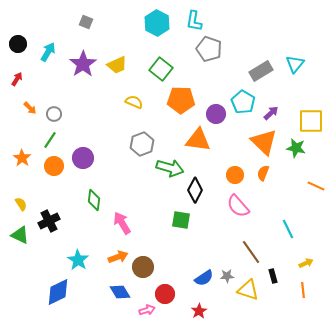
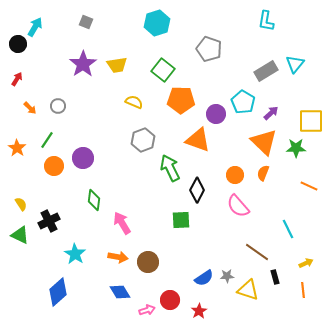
cyan L-shape at (194, 21): moved 72 px right
cyan hexagon at (157, 23): rotated 15 degrees clockwise
cyan arrow at (48, 52): moved 13 px left, 25 px up
yellow trapezoid at (117, 65): rotated 15 degrees clockwise
green square at (161, 69): moved 2 px right, 1 px down
gray rectangle at (261, 71): moved 5 px right
gray circle at (54, 114): moved 4 px right, 8 px up
green line at (50, 140): moved 3 px left
orange triangle at (198, 140): rotated 12 degrees clockwise
gray hexagon at (142, 144): moved 1 px right, 4 px up
green star at (296, 148): rotated 12 degrees counterclockwise
orange star at (22, 158): moved 5 px left, 10 px up
green arrow at (170, 168): rotated 132 degrees counterclockwise
orange line at (316, 186): moved 7 px left
black diamond at (195, 190): moved 2 px right
green square at (181, 220): rotated 12 degrees counterclockwise
brown line at (251, 252): moved 6 px right; rotated 20 degrees counterclockwise
orange arrow at (118, 257): rotated 30 degrees clockwise
cyan star at (78, 260): moved 3 px left, 6 px up
brown circle at (143, 267): moved 5 px right, 5 px up
black rectangle at (273, 276): moved 2 px right, 1 px down
blue diamond at (58, 292): rotated 16 degrees counterclockwise
red circle at (165, 294): moved 5 px right, 6 px down
